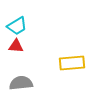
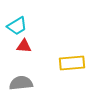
red triangle: moved 8 px right
